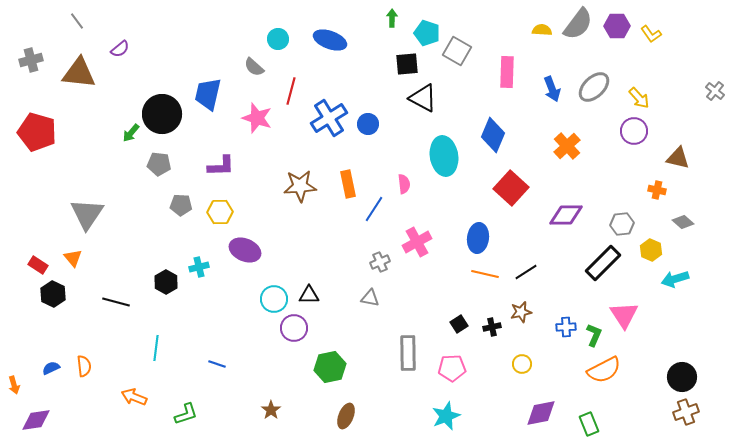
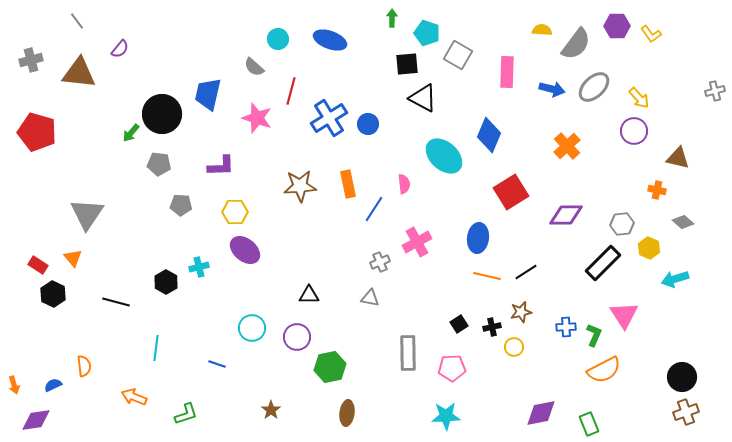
gray semicircle at (578, 24): moved 2 px left, 20 px down
purple semicircle at (120, 49): rotated 12 degrees counterclockwise
gray square at (457, 51): moved 1 px right, 4 px down
blue arrow at (552, 89): rotated 55 degrees counterclockwise
gray cross at (715, 91): rotated 36 degrees clockwise
blue diamond at (493, 135): moved 4 px left
cyan ellipse at (444, 156): rotated 39 degrees counterclockwise
red square at (511, 188): moved 4 px down; rotated 16 degrees clockwise
yellow hexagon at (220, 212): moved 15 px right
purple ellipse at (245, 250): rotated 16 degrees clockwise
yellow hexagon at (651, 250): moved 2 px left, 2 px up
orange line at (485, 274): moved 2 px right, 2 px down
cyan circle at (274, 299): moved 22 px left, 29 px down
purple circle at (294, 328): moved 3 px right, 9 px down
yellow circle at (522, 364): moved 8 px left, 17 px up
blue semicircle at (51, 368): moved 2 px right, 17 px down
brown ellipse at (346, 416): moved 1 px right, 3 px up; rotated 15 degrees counterclockwise
cyan star at (446, 416): rotated 20 degrees clockwise
